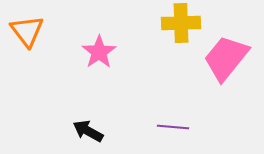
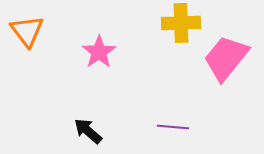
black arrow: rotated 12 degrees clockwise
